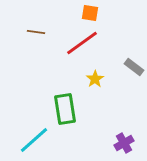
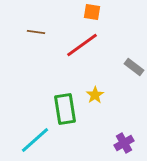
orange square: moved 2 px right, 1 px up
red line: moved 2 px down
yellow star: moved 16 px down
cyan line: moved 1 px right
